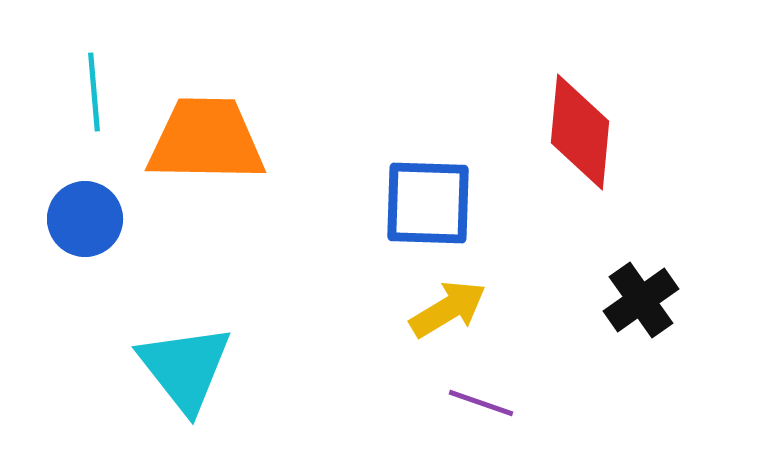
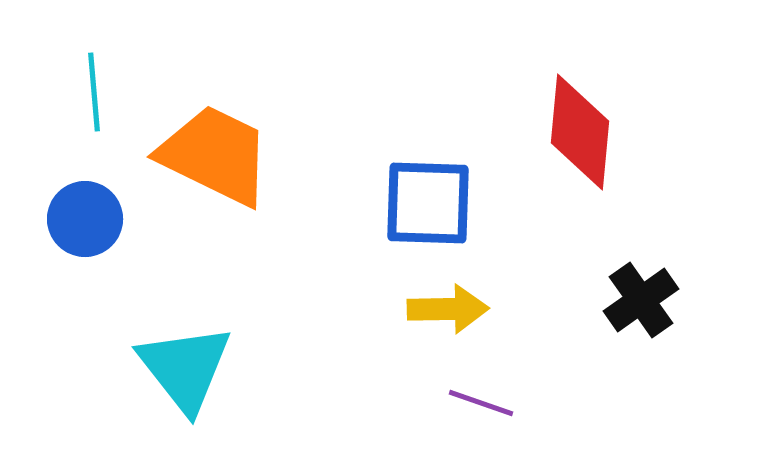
orange trapezoid: moved 9 px right, 15 px down; rotated 25 degrees clockwise
yellow arrow: rotated 30 degrees clockwise
